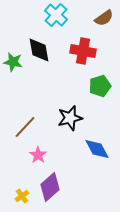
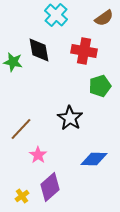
red cross: moved 1 px right
black star: rotated 25 degrees counterclockwise
brown line: moved 4 px left, 2 px down
blue diamond: moved 3 px left, 10 px down; rotated 60 degrees counterclockwise
